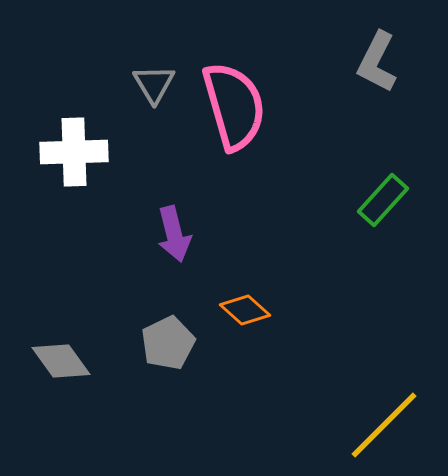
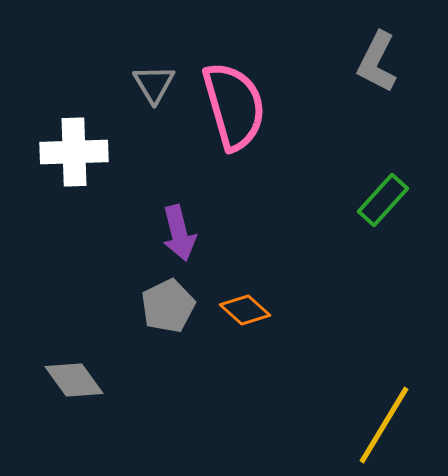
purple arrow: moved 5 px right, 1 px up
gray pentagon: moved 37 px up
gray diamond: moved 13 px right, 19 px down
yellow line: rotated 14 degrees counterclockwise
